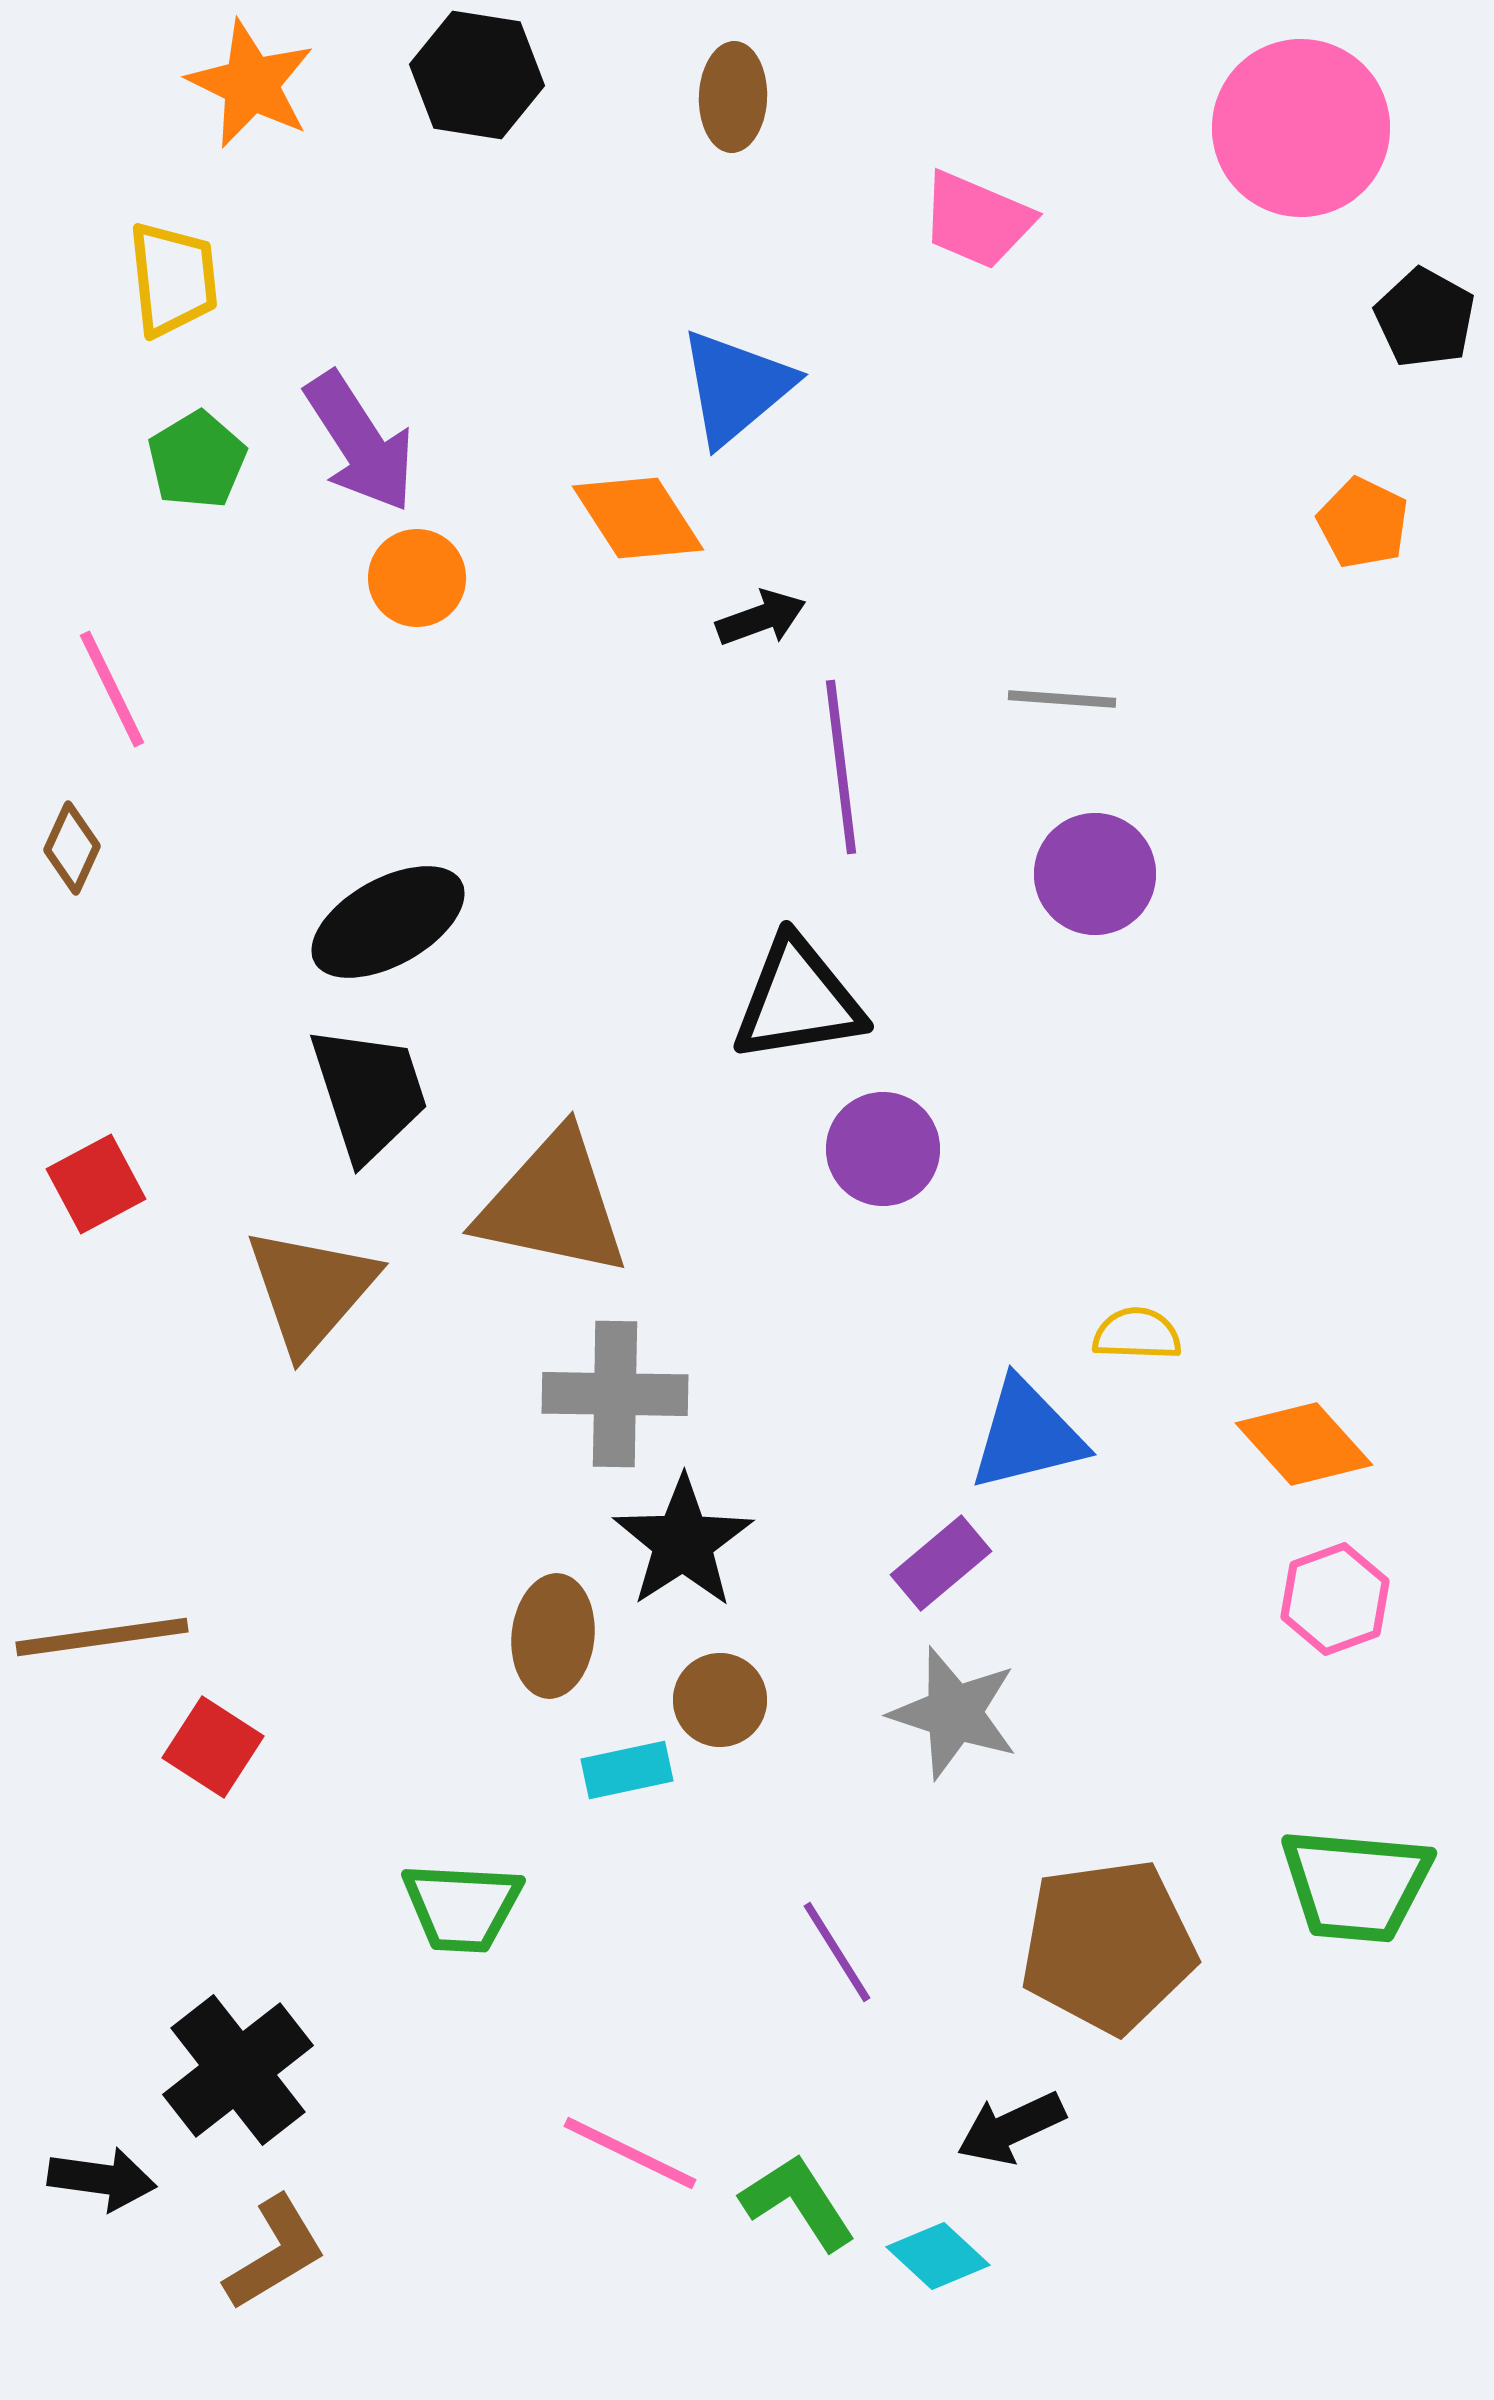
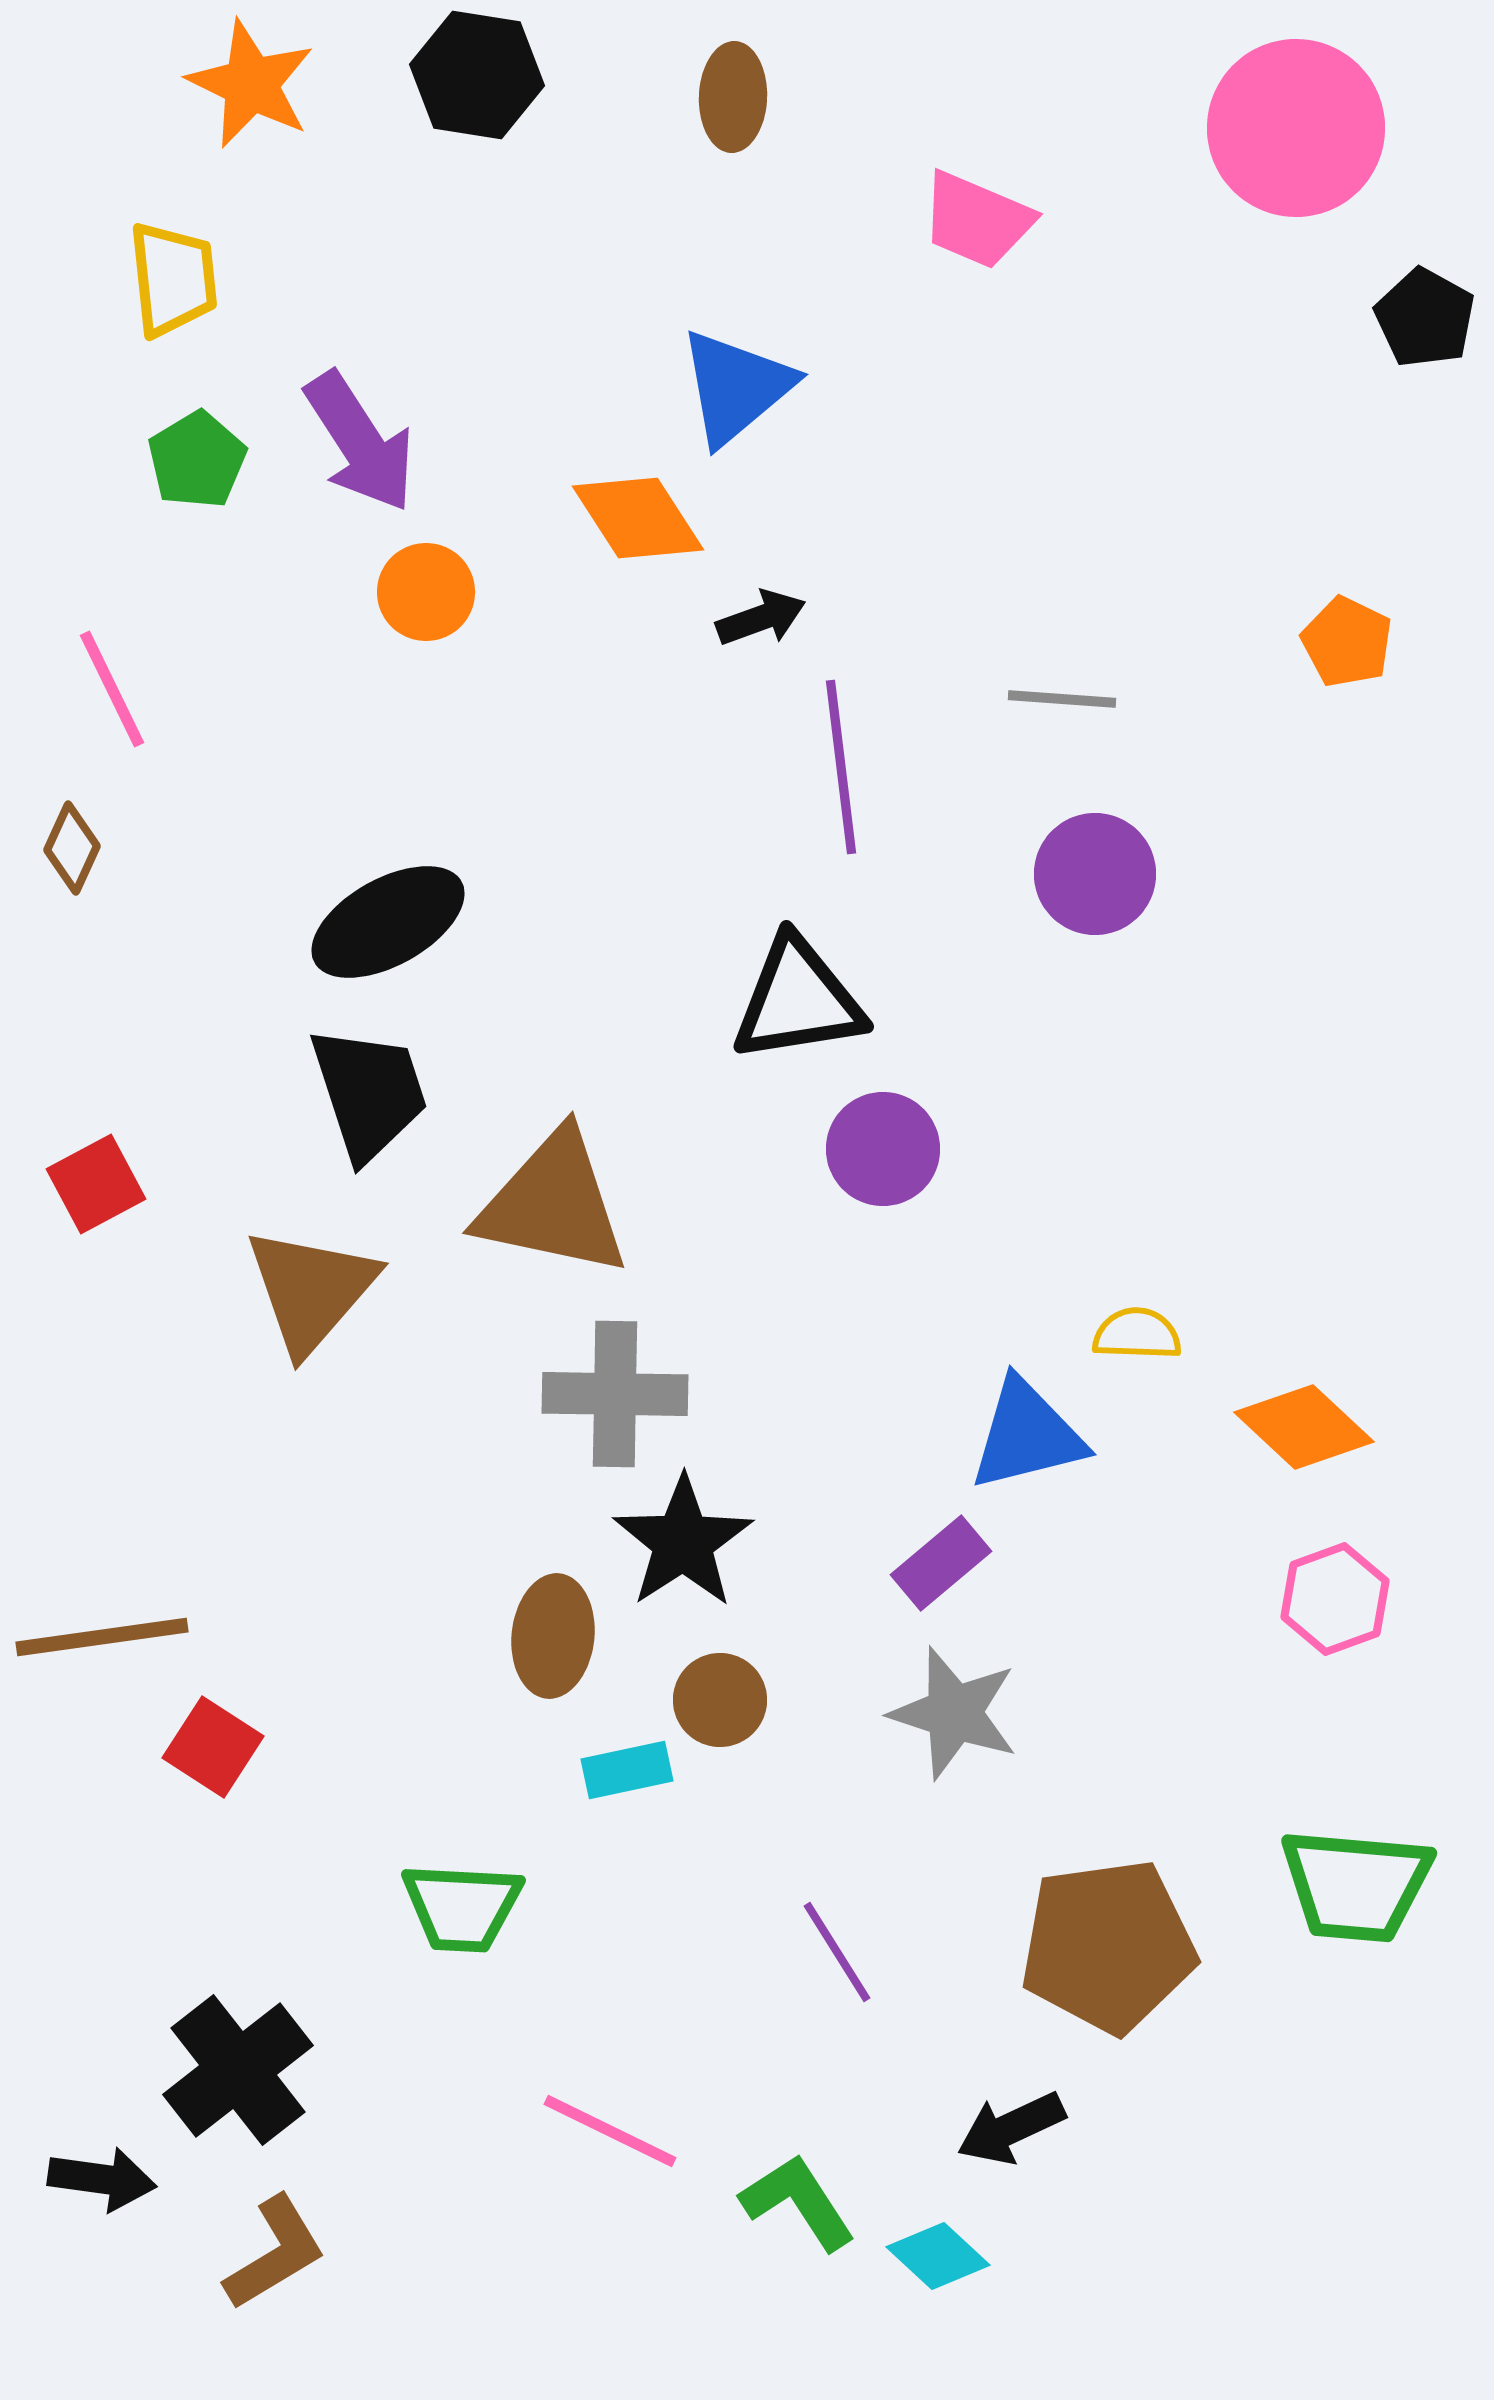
pink circle at (1301, 128): moved 5 px left
orange pentagon at (1363, 523): moved 16 px left, 119 px down
orange circle at (417, 578): moved 9 px right, 14 px down
orange diamond at (1304, 1444): moved 17 px up; rotated 5 degrees counterclockwise
pink line at (630, 2153): moved 20 px left, 22 px up
